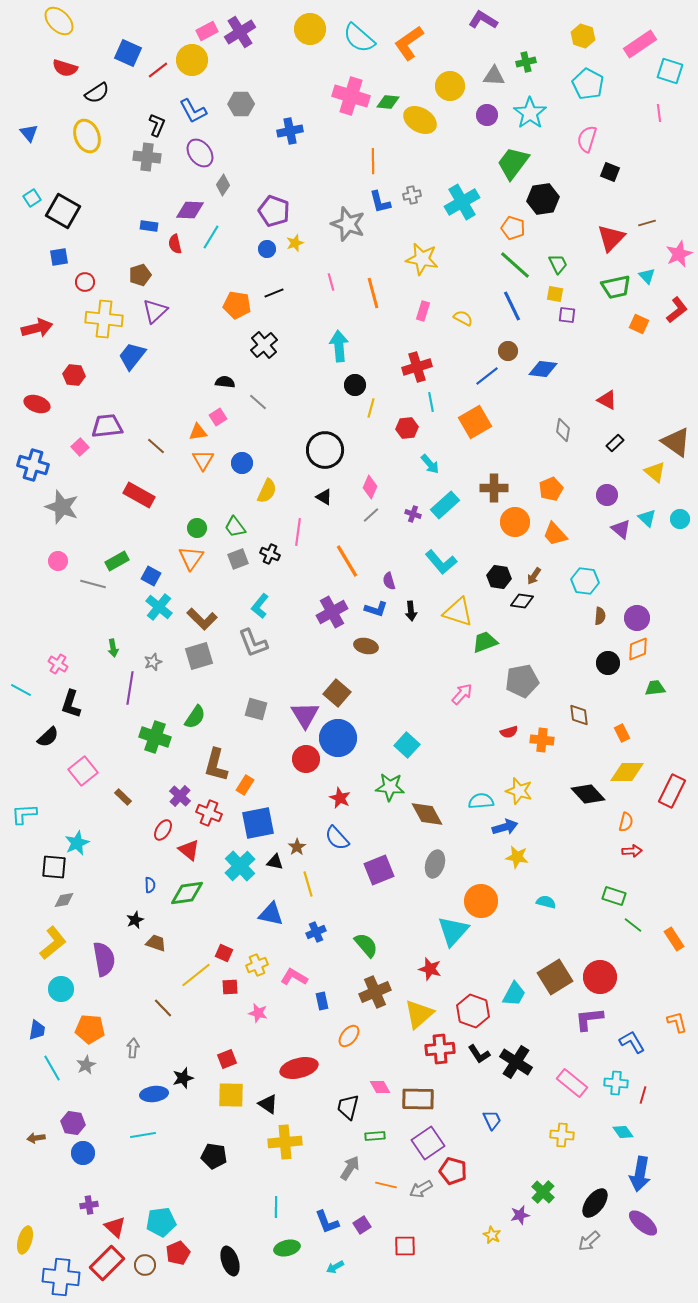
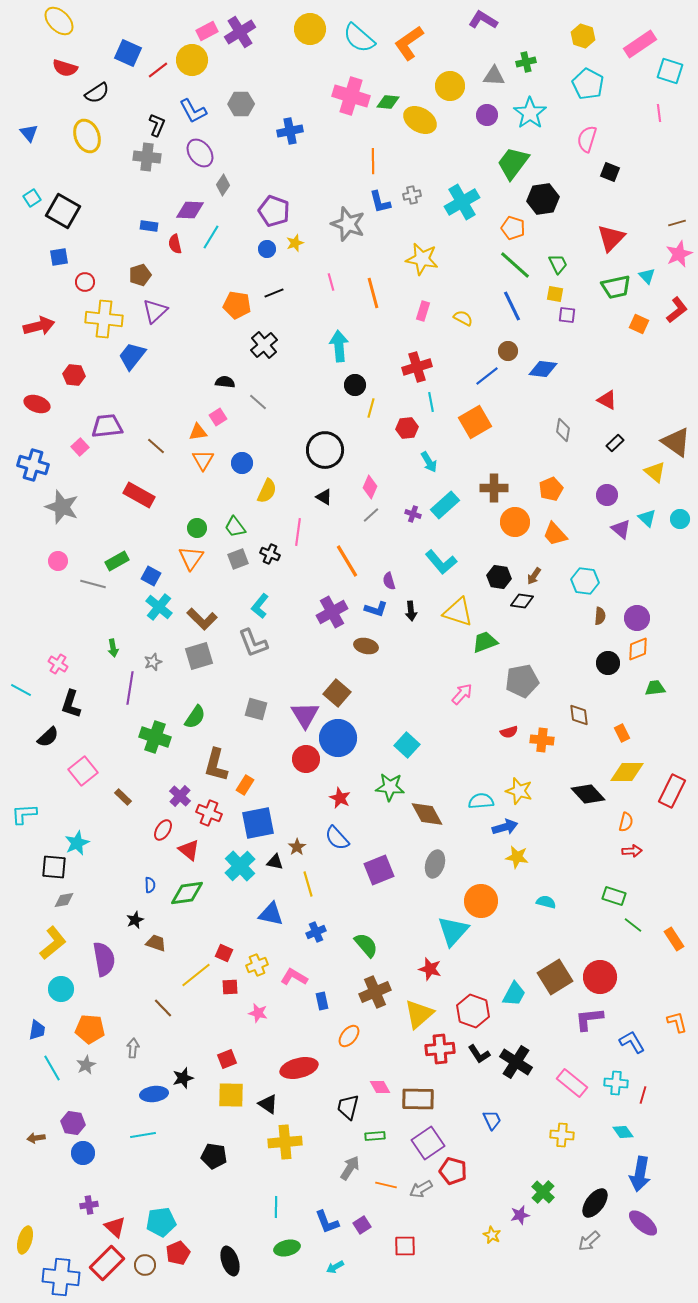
brown line at (647, 223): moved 30 px right
red arrow at (37, 328): moved 2 px right, 2 px up
cyan arrow at (430, 464): moved 1 px left, 2 px up; rotated 10 degrees clockwise
